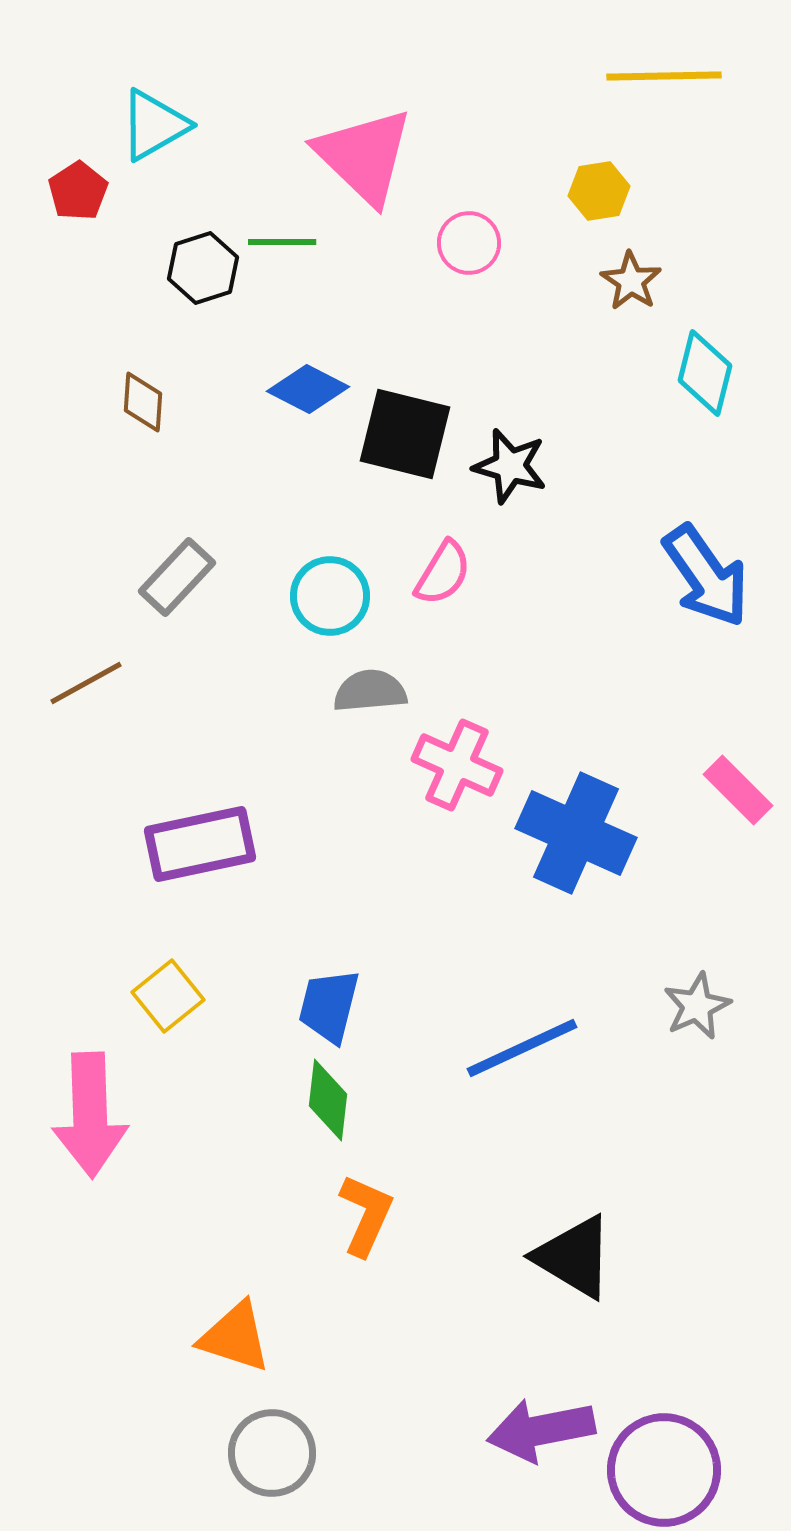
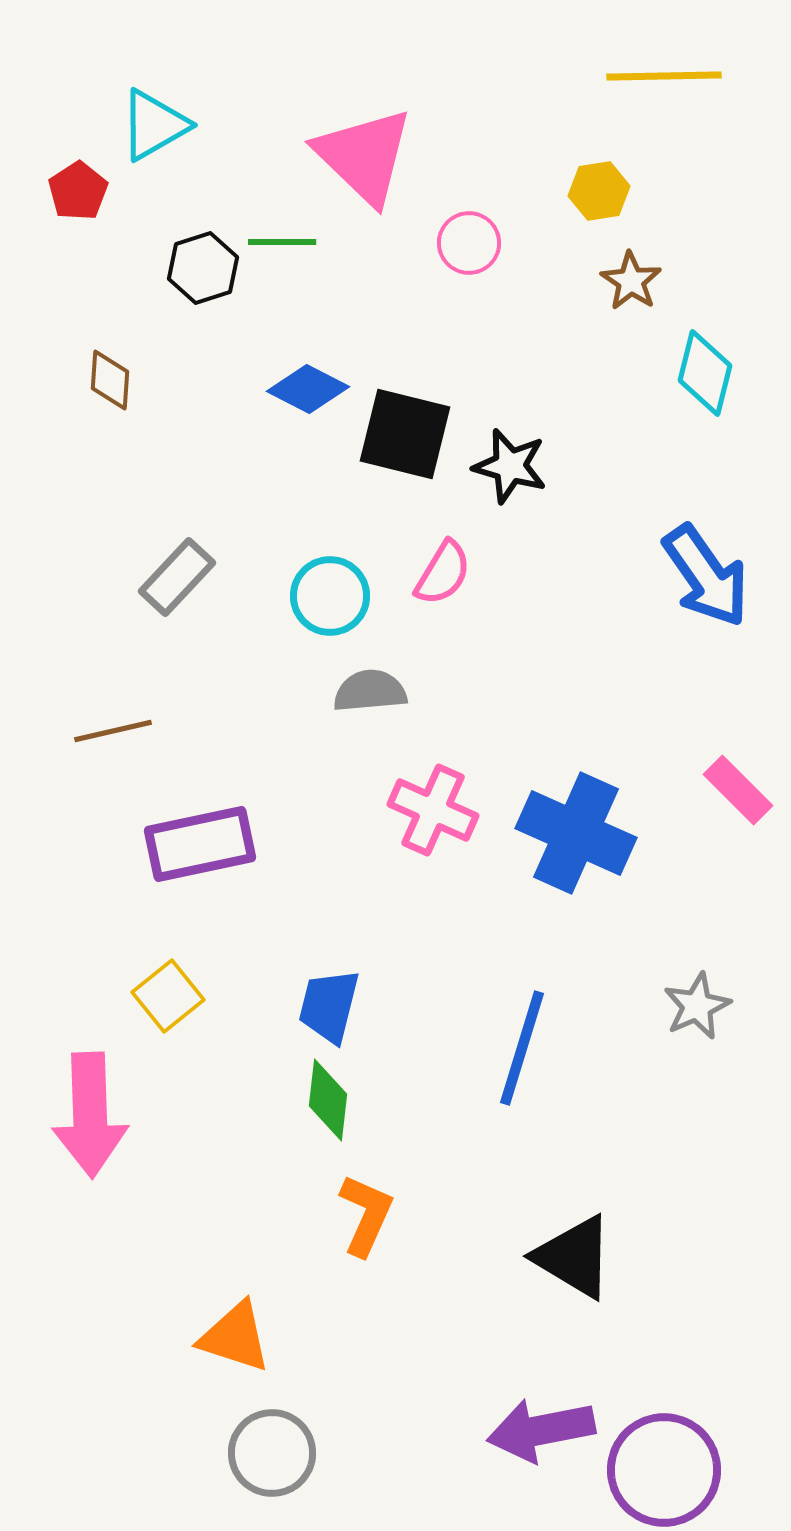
brown diamond: moved 33 px left, 22 px up
brown line: moved 27 px right, 48 px down; rotated 16 degrees clockwise
pink cross: moved 24 px left, 45 px down
blue line: rotated 48 degrees counterclockwise
